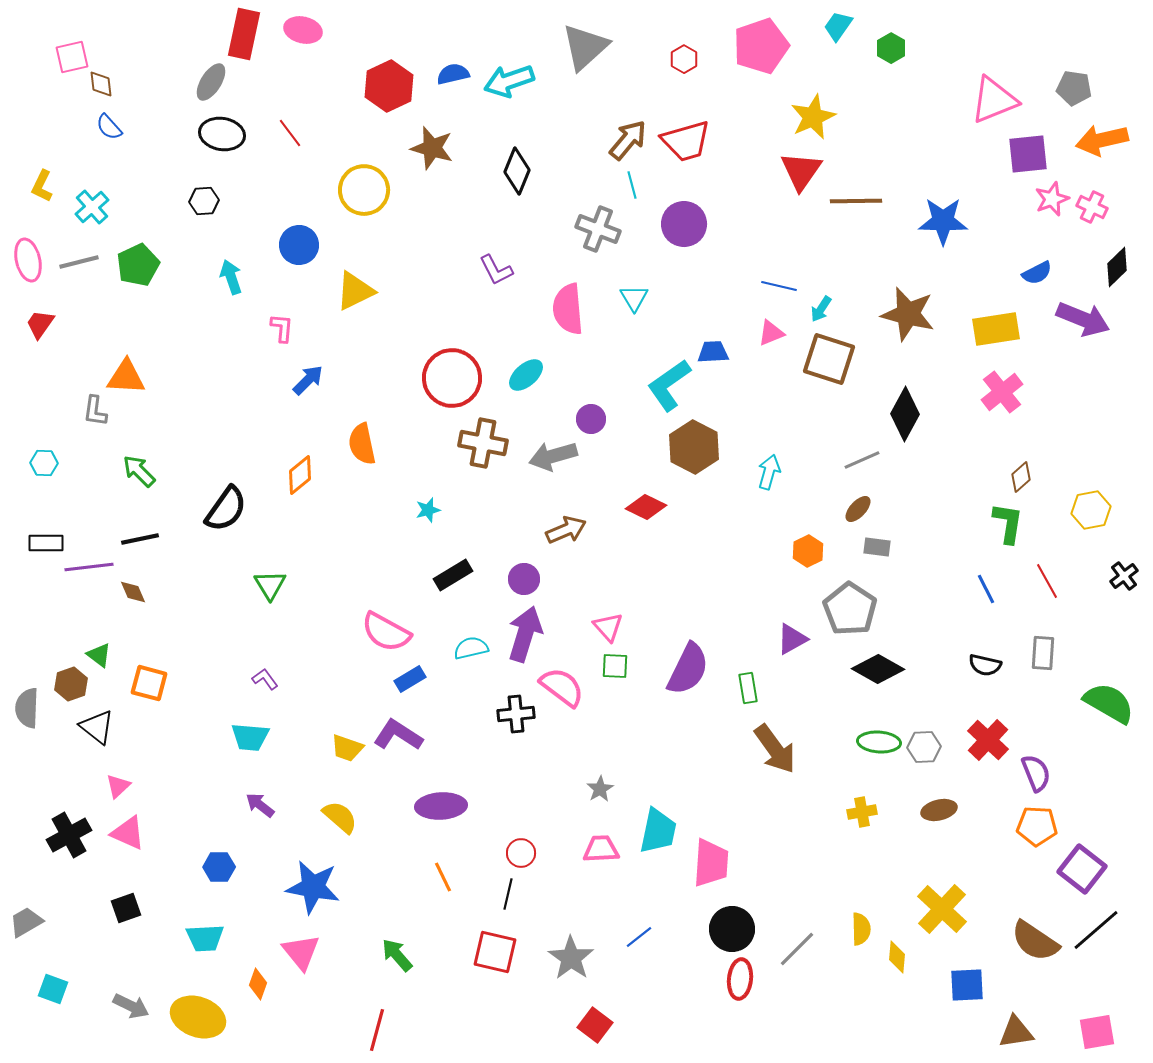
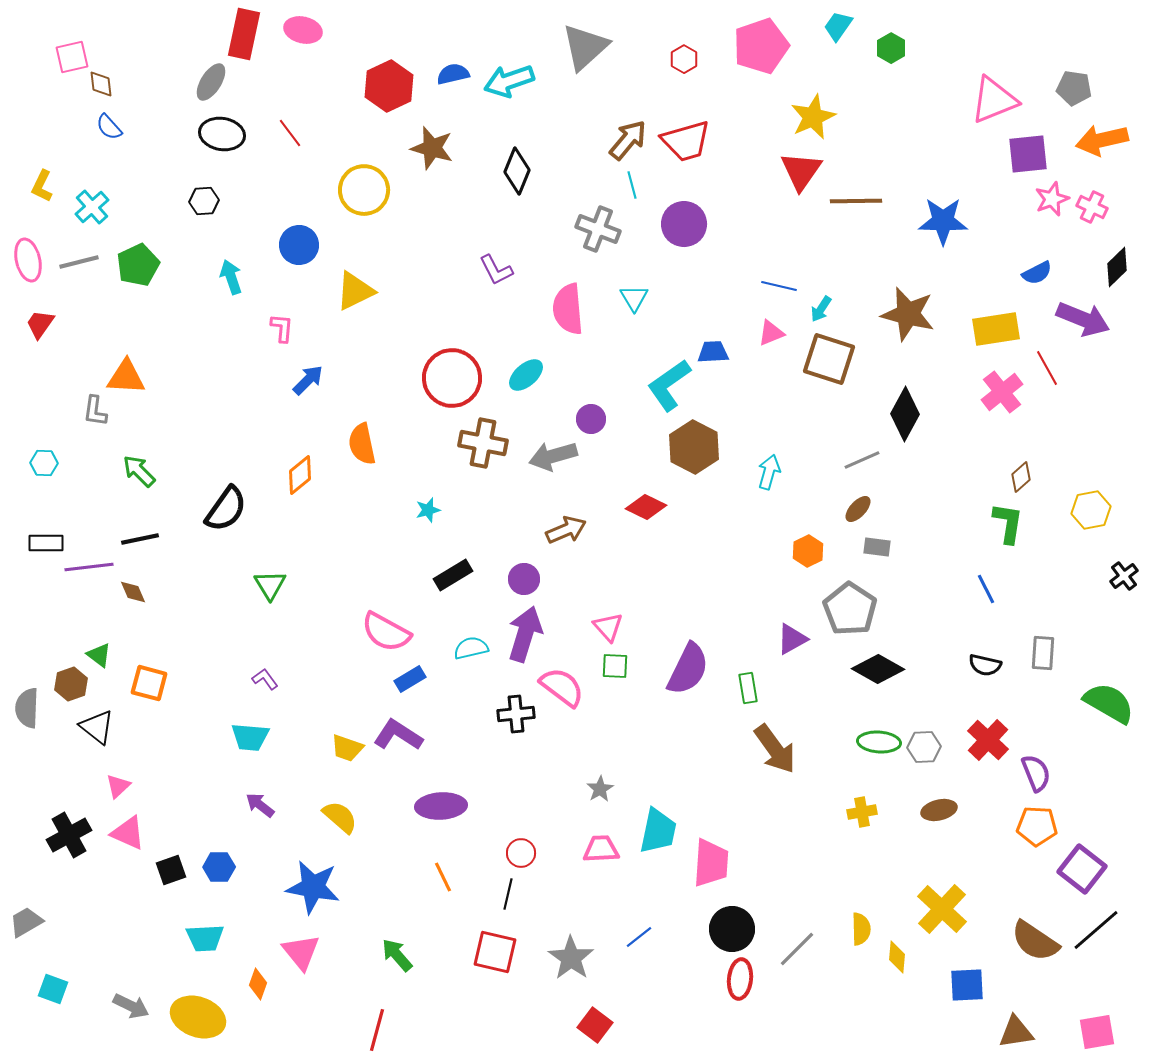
red line at (1047, 581): moved 213 px up
black square at (126, 908): moved 45 px right, 38 px up
